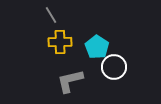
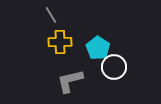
cyan pentagon: moved 1 px right, 1 px down
